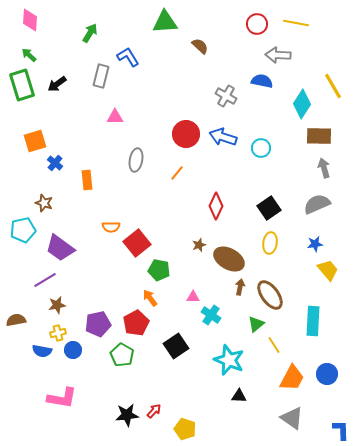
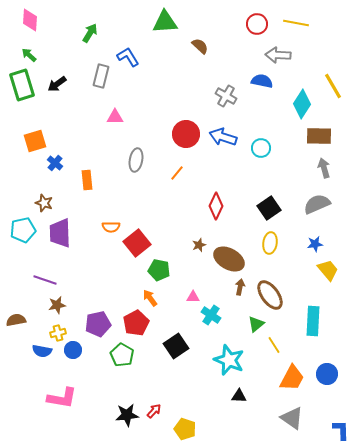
purple trapezoid at (60, 248): moved 15 px up; rotated 52 degrees clockwise
purple line at (45, 280): rotated 50 degrees clockwise
